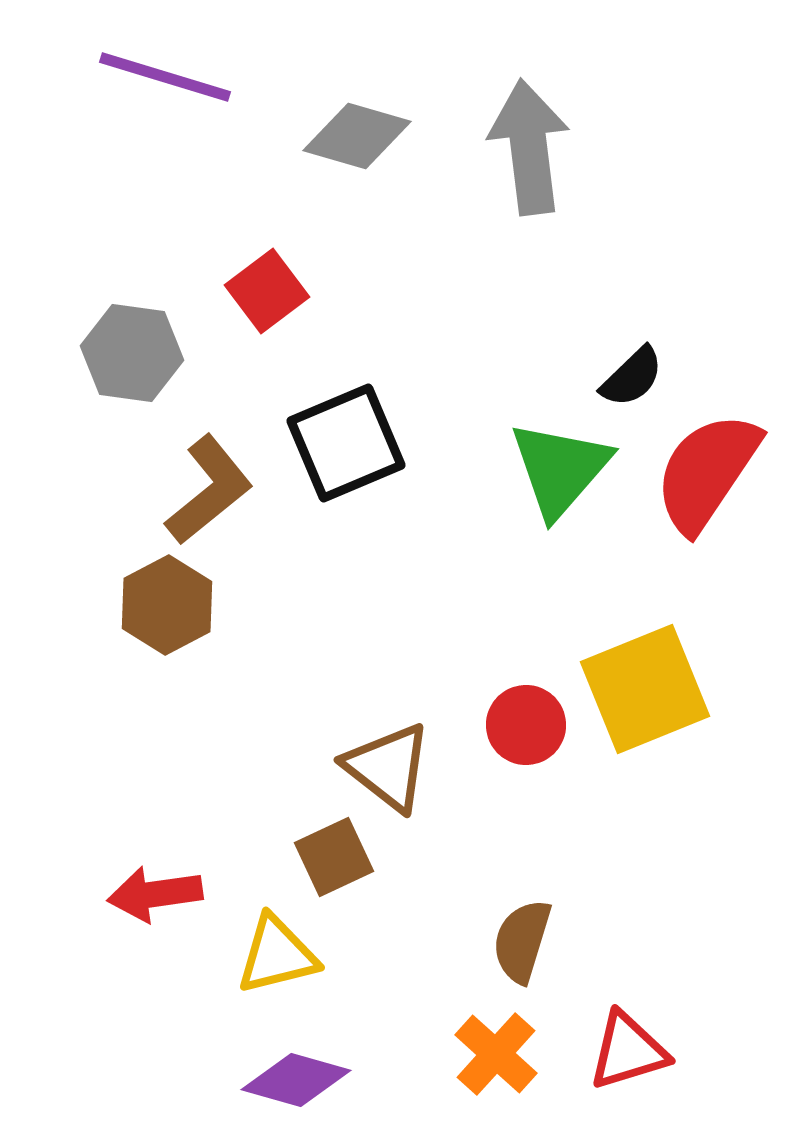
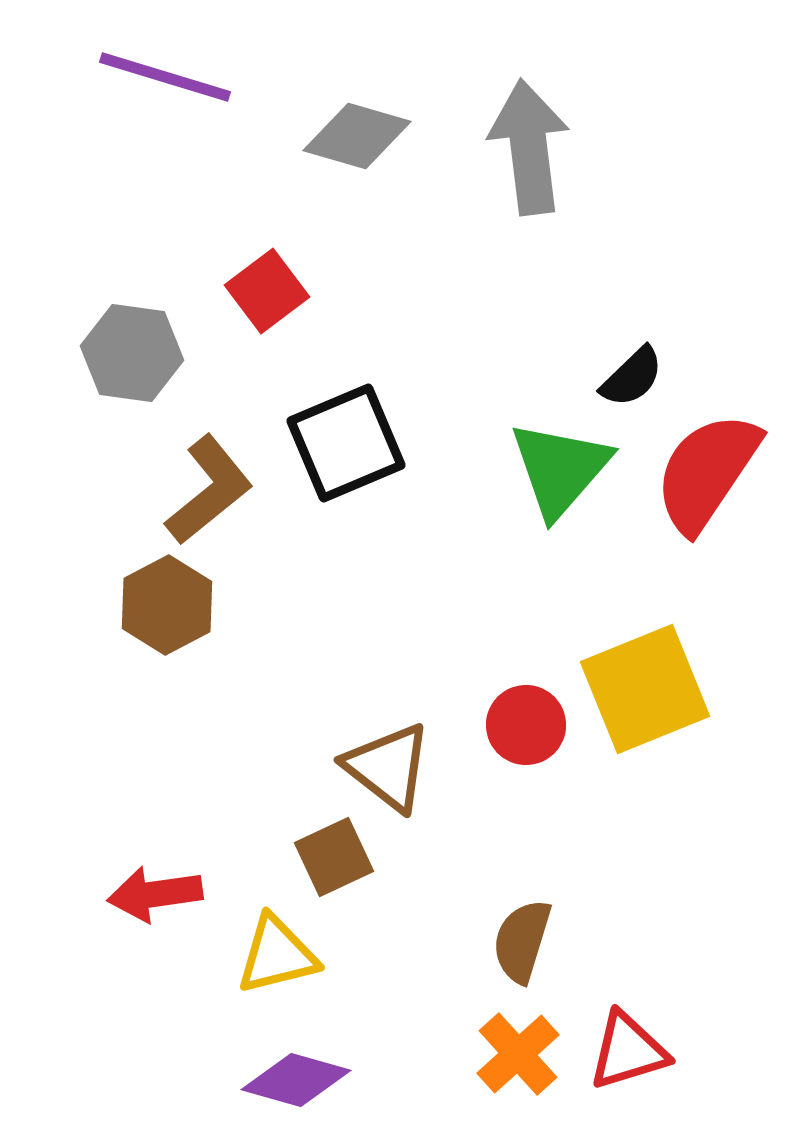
orange cross: moved 22 px right; rotated 6 degrees clockwise
